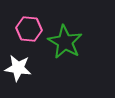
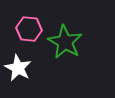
white star: rotated 20 degrees clockwise
